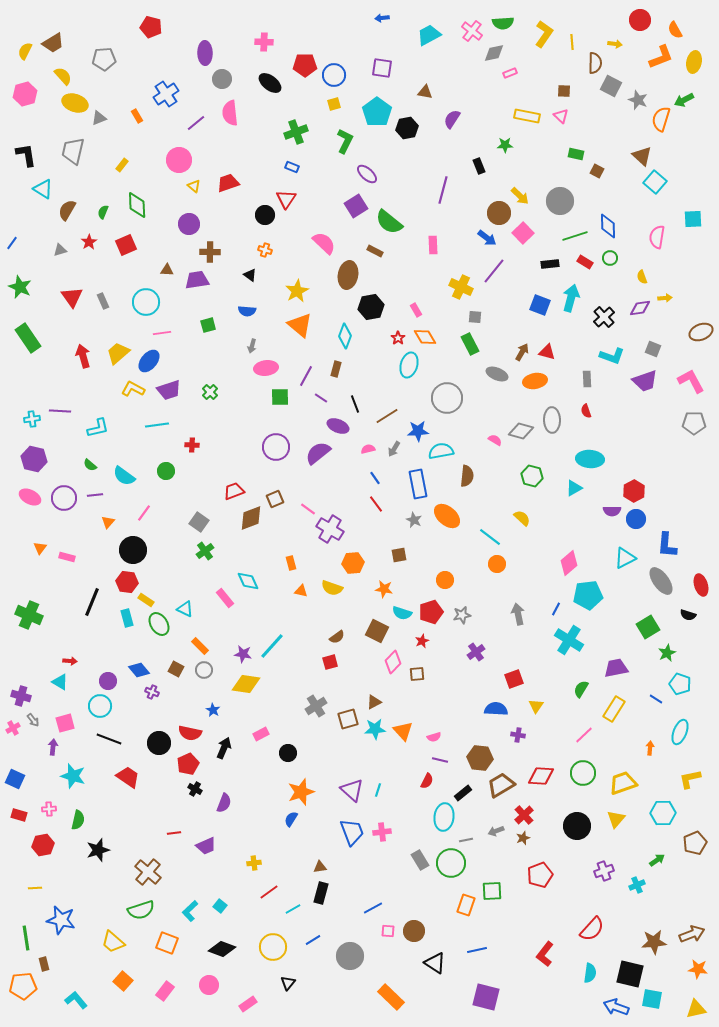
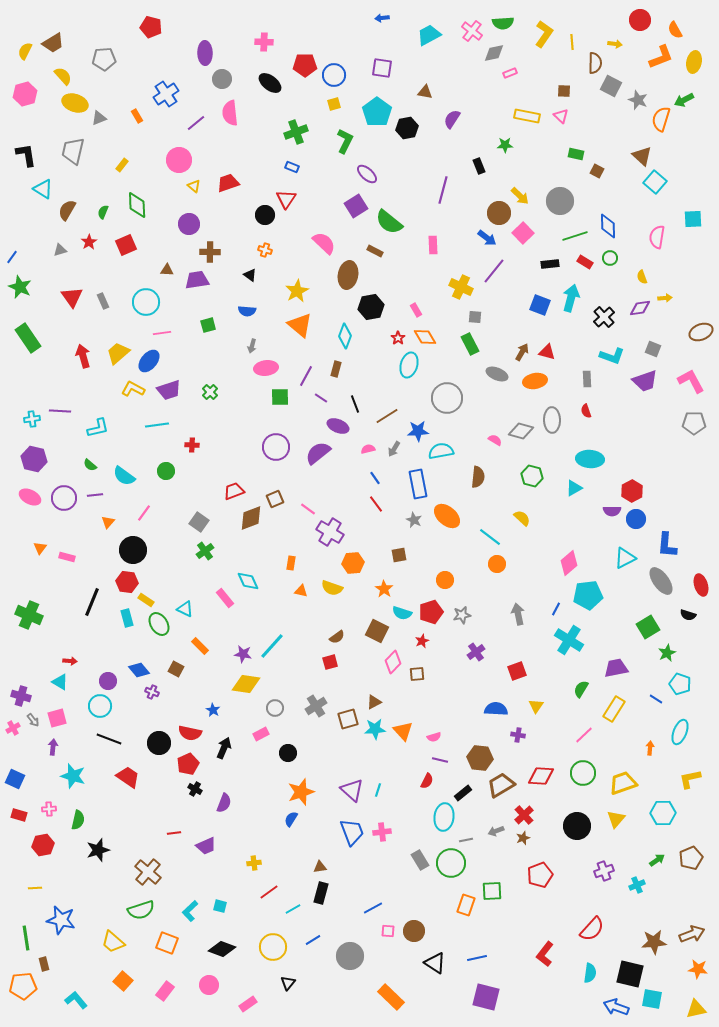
blue line at (12, 243): moved 14 px down
brown semicircle at (467, 476): moved 11 px right, 1 px down
red hexagon at (634, 491): moved 2 px left
purple cross at (330, 529): moved 3 px down
orange rectangle at (291, 563): rotated 24 degrees clockwise
orange star at (384, 589): rotated 24 degrees clockwise
gray circle at (204, 670): moved 71 px right, 38 px down
red square at (514, 679): moved 3 px right, 8 px up
pink square at (65, 723): moved 8 px left, 5 px up
brown pentagon at (695, 843): moved 4 px left, 15 px down
cyan square at (220, 906): rotated 24 degrees counterclockwise
blue line at (477, 950): moved 8 px down
